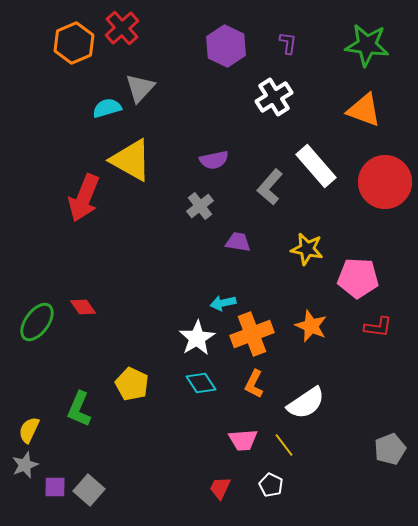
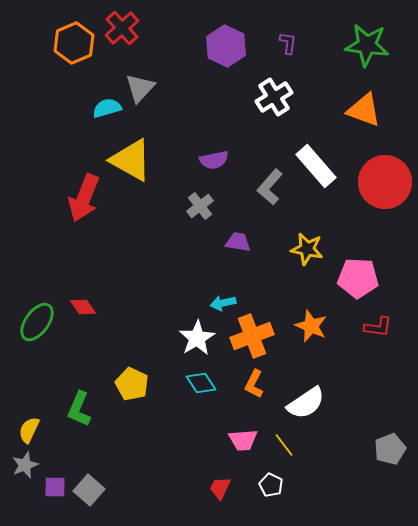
orange cross: moved 2 px down
